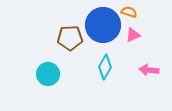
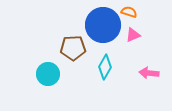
brown pentagon: moved 3 px right, 10 px down
pink arrow: moved 3 px down
